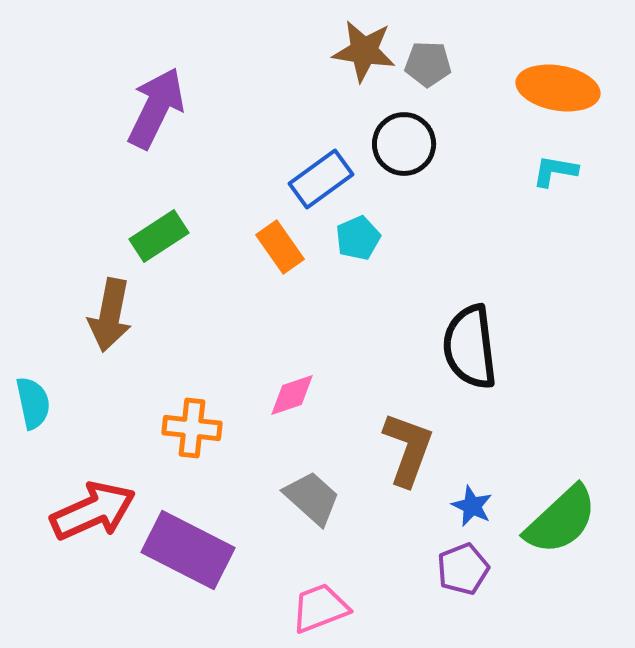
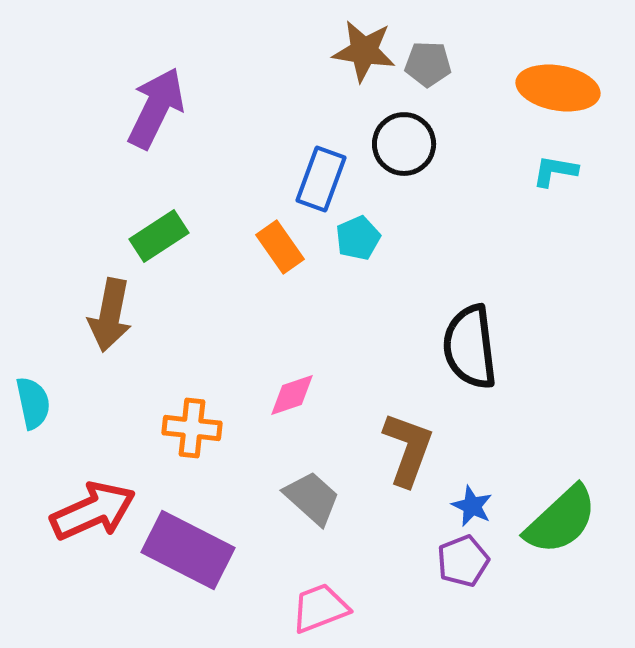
blue rectangle: rotated 34 degrees counterclockwise
purple pentagon: moved 8 px up
